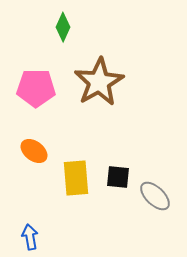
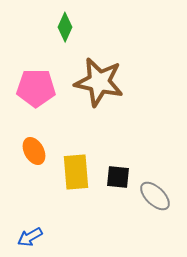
green diamond: moved 2 px right
brown star: rotated 30 degrees counterclockwise
orange ellipse: rotated 24 degrees clockwise
yellow rectangle: moved 6 px up
blue arrow: rotated 110 degrees counterclockwise
